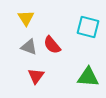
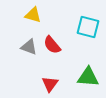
yellow triangle: moved 7 px right, 3 px up; rotated 42 degrees counterclockwise
red triangle: moved 14 px right, 8 px down
